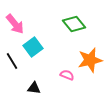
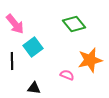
black line: rotated 30 degrees clockwise
